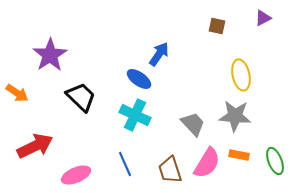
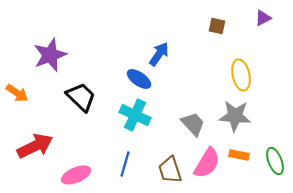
purple star: rotated 12 degrees clockwise
blue line: rotated 40 degrees clockwise
